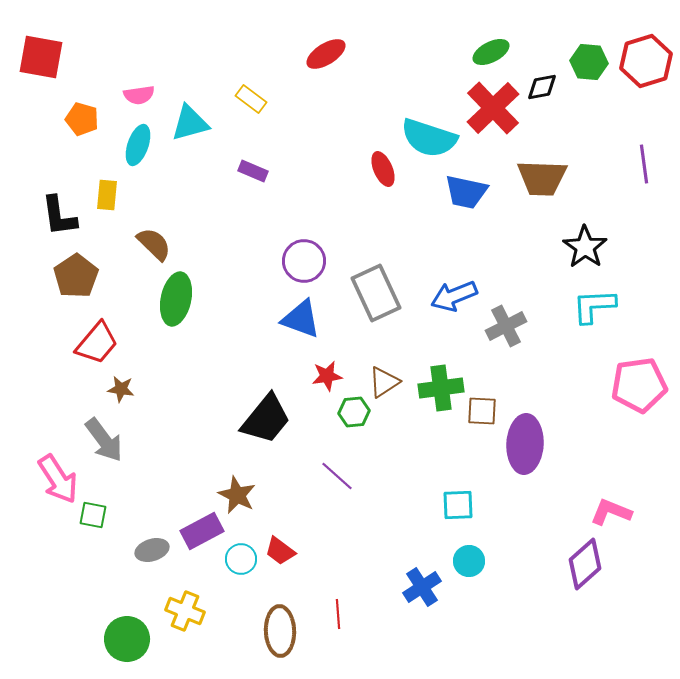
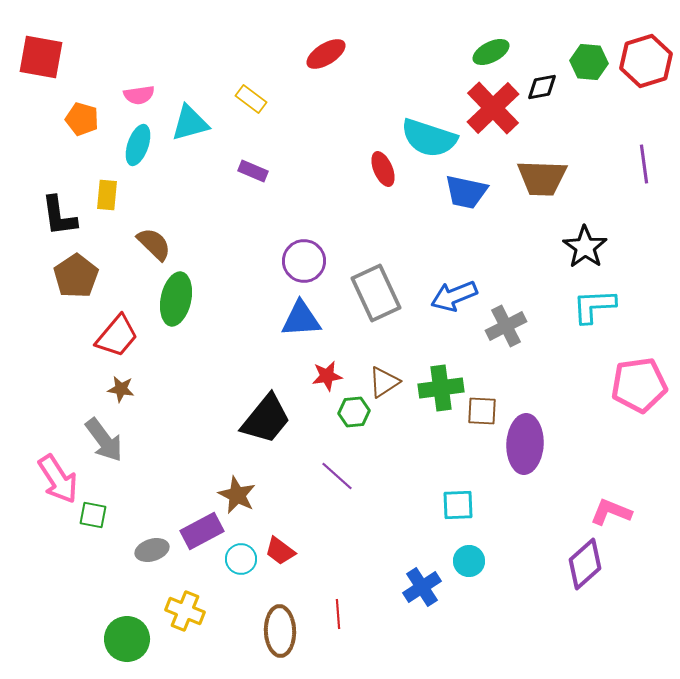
blue triangle at (301, 319): rotated 24 degrees counterclockwise
red trapezoid at (97, 343): moved 20 px right, 7 px up
